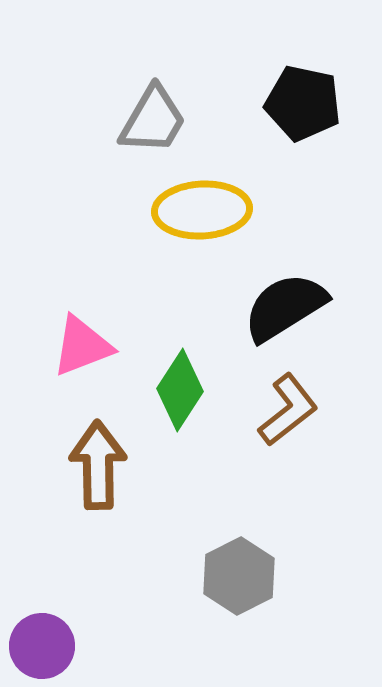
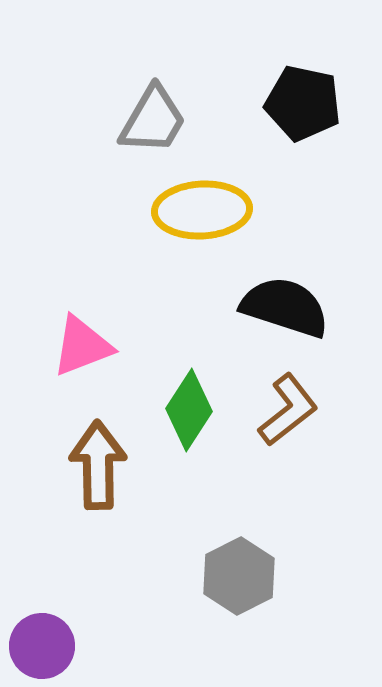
black semicircle: rotated 50 degrees clockwise
green diamond: moved 9 px right, 20 px down
